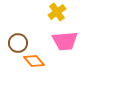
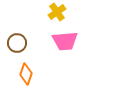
brown circle: moved 1 px left
orange diamond: moved 8 px left, 13 px down; rotated 60 degrees clockwise
